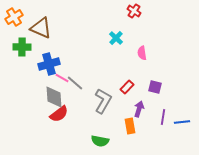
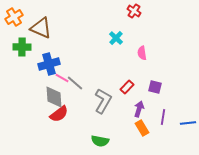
blue line: moved 6 px right, 1 px down
orange rectangle: moved 12 px right, 2 px down; rotated 21 degrees counterclockwise
